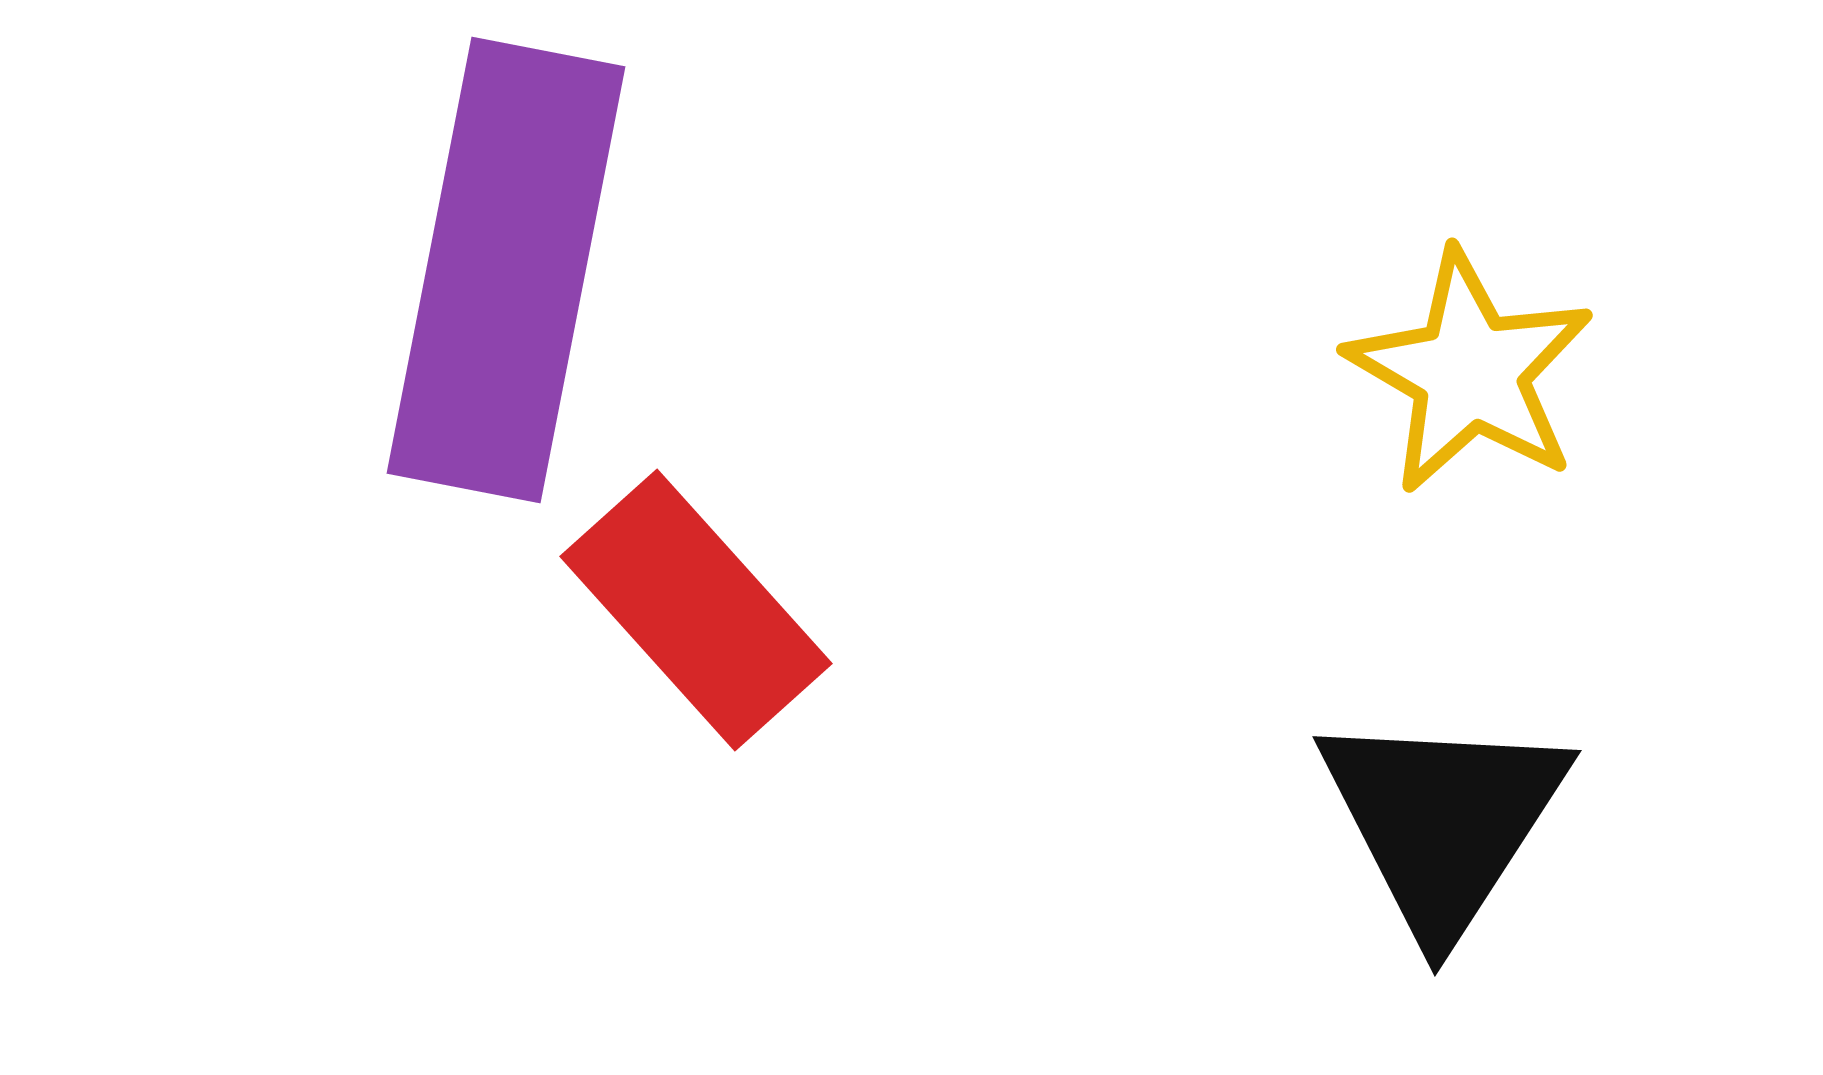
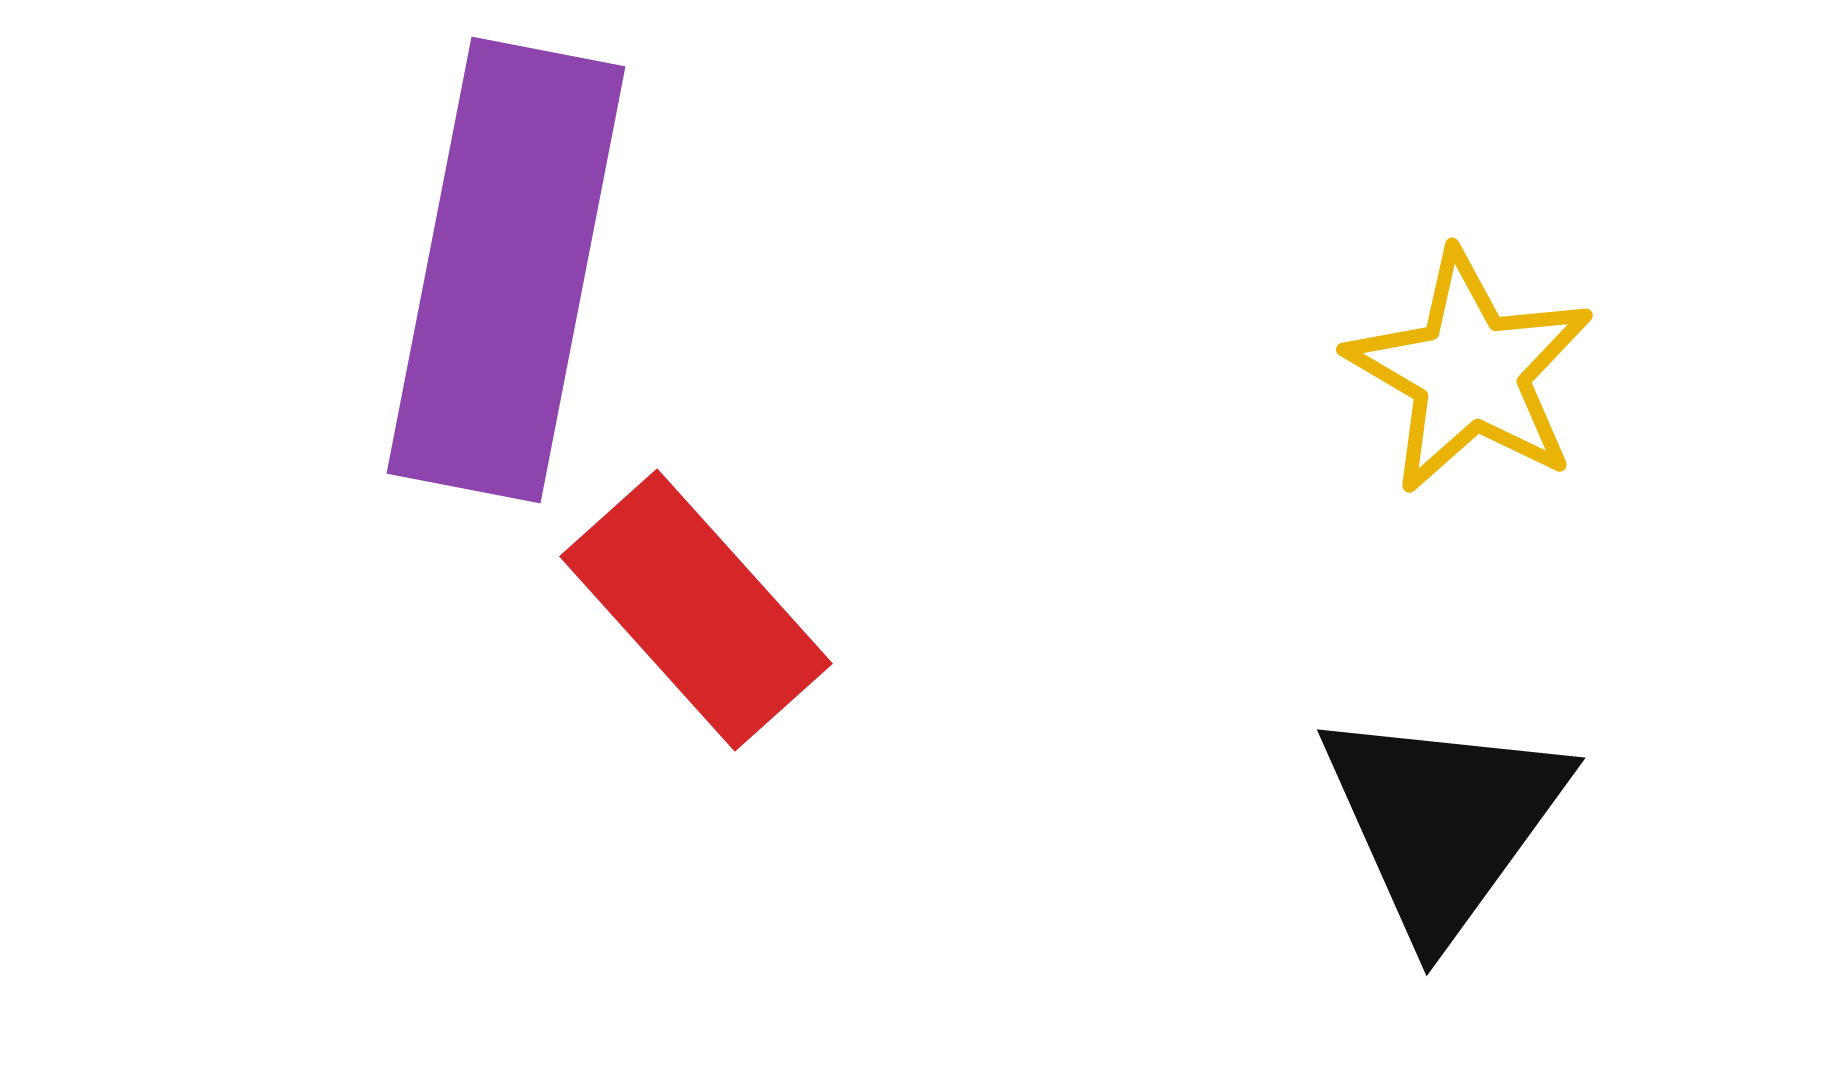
black triangle: rotated 3 degrees clockwise
